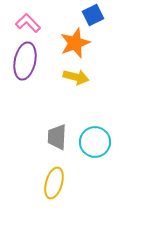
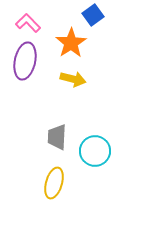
blue square: rotated 10 degrees counterclockwise
orange star: moved 4 px left; rotated 12 degrees counterclockwise
yellow arrow: moved 3 px left, 2 px down
cyan circle: moved 9 px down
